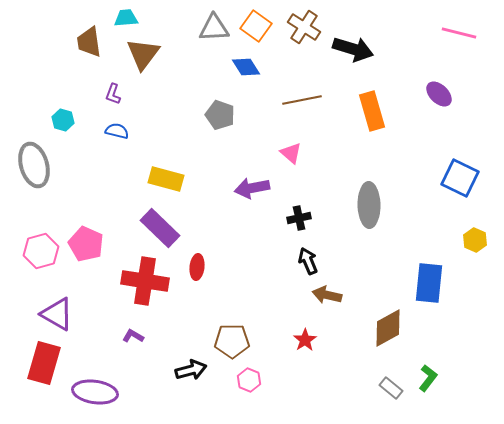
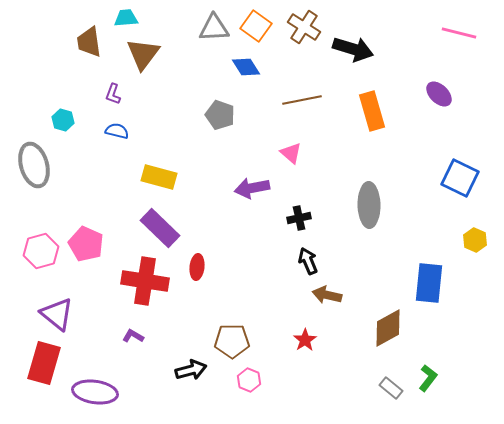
yellow rectangle at (166, 179): moved 7 px left, 2 px up
purple triangle at (57, 314): rotated 9 degrees clockwise
